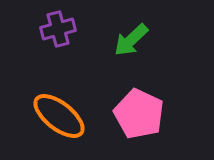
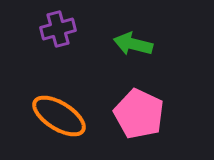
green arrow: moved 2 px right, 4 px down; rotated 57 degrees clockwise
orange ellipse: rotated 6 degrees counterclockwise
